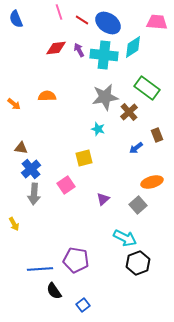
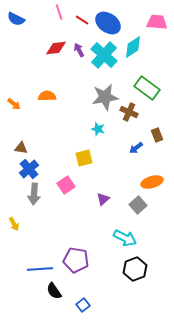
blue semicircle: rotated 42 degrees counterclockwise
cyan cross: rotated 36 degrees clockwise
brown cross: rotated 24 degrees counterclockwise
blue cross: moved 2 px left
black hexagon: moved 3 px left, 6 px down
